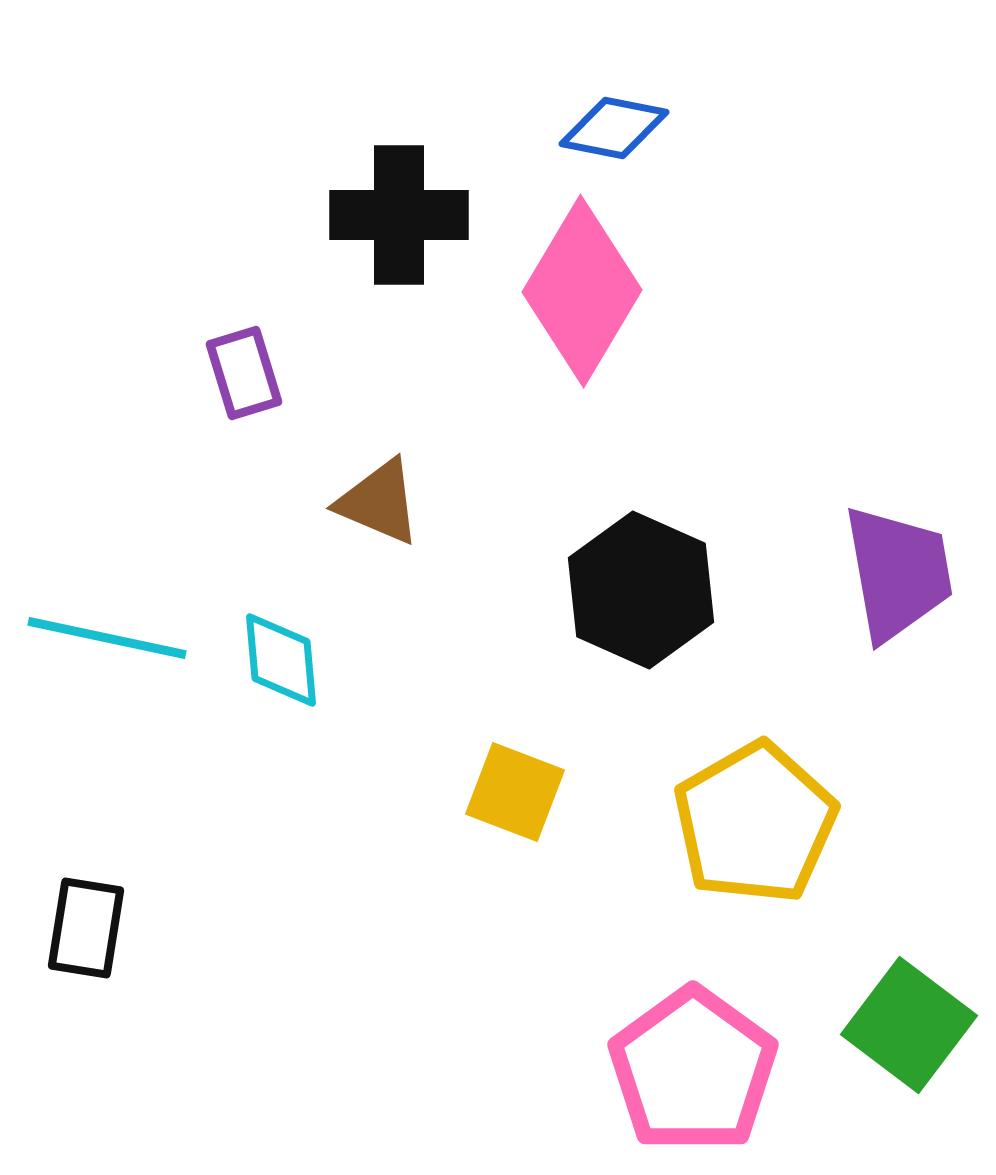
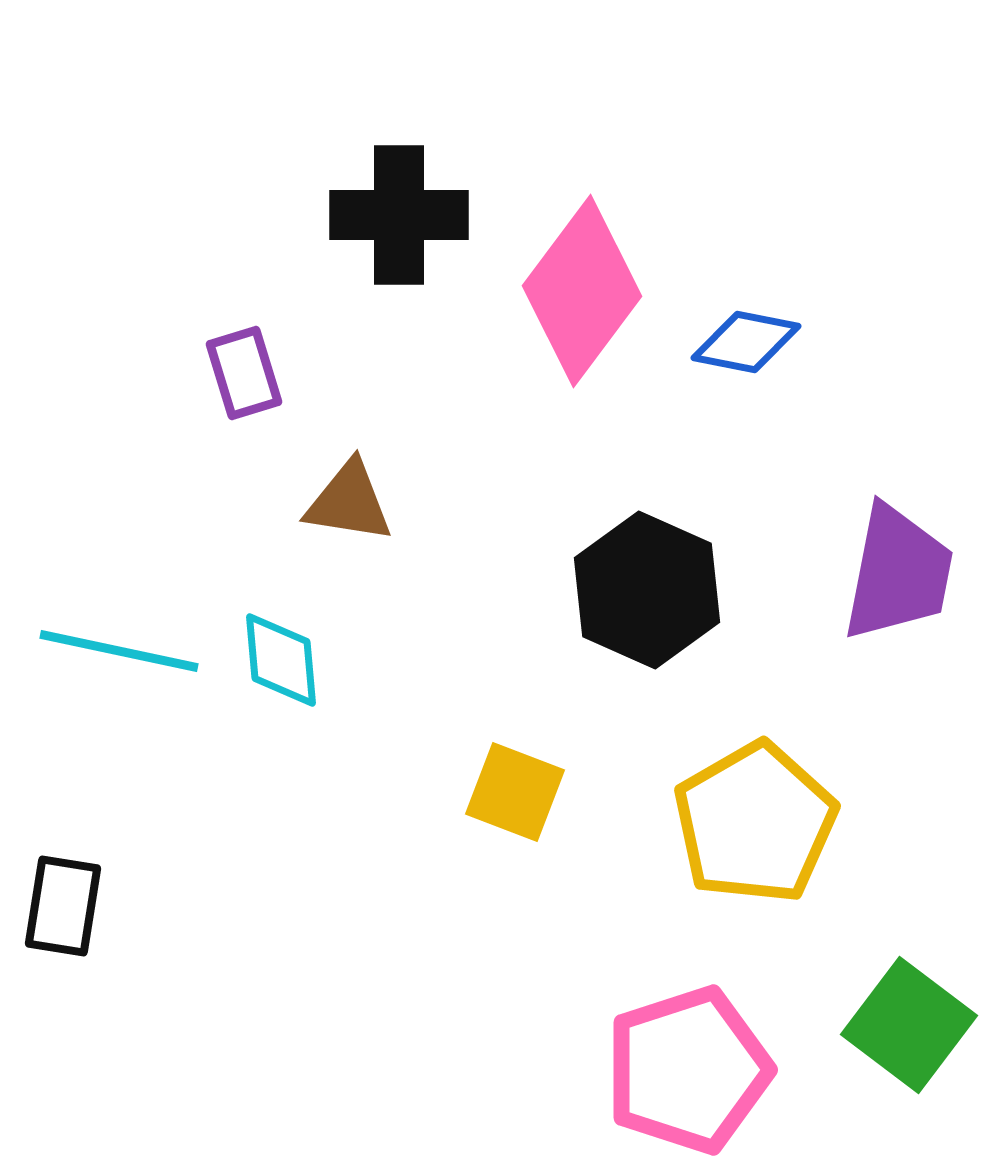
blue diamond: moved 132 px right, 214 px down
pink diamond: rotated 6 degrees clockwise
brown triangle: moved 30 px left; rotated 14 degrees counterclockwise
purple trapezoid: rotated 21 degrees clockwise
black hexagon: moved 6 px right
cyan line: moved 12 px right, 13 px down
black rectangle: moved 23 px left, 22 px up
pink pentagon: moved 5 px left; rotated 18 degrees clockwise
